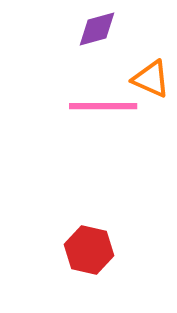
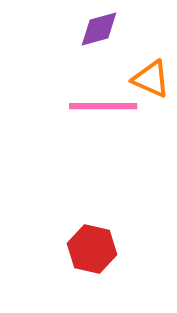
purple diamond: moved 2 px right
red hexagon: moved 3 px right, 1 px up
